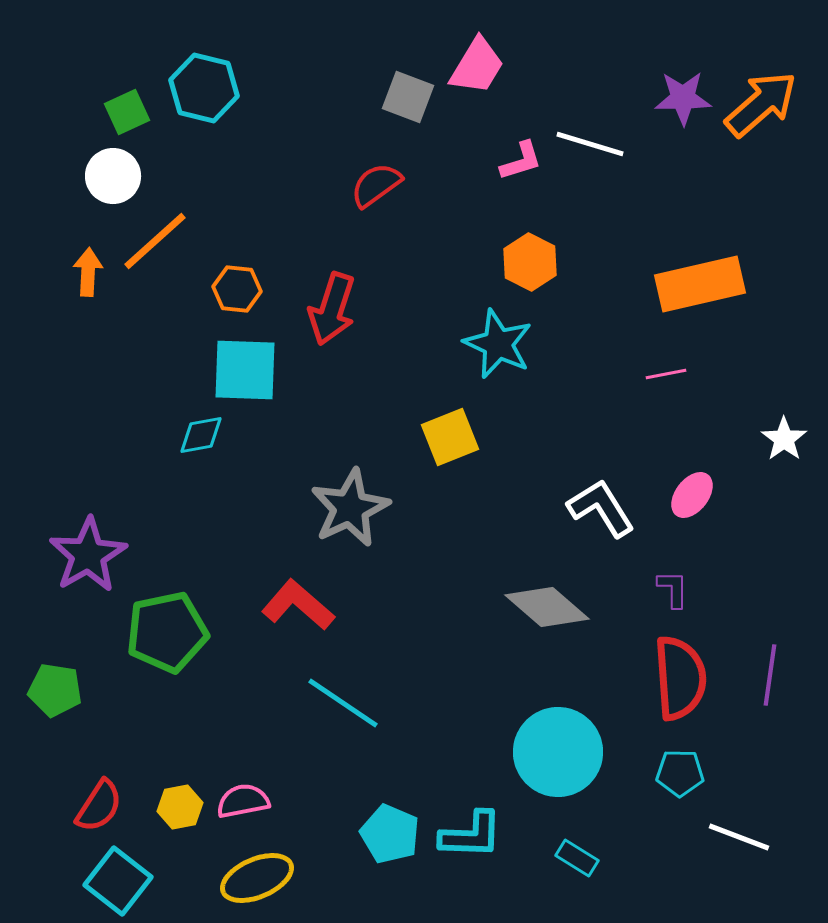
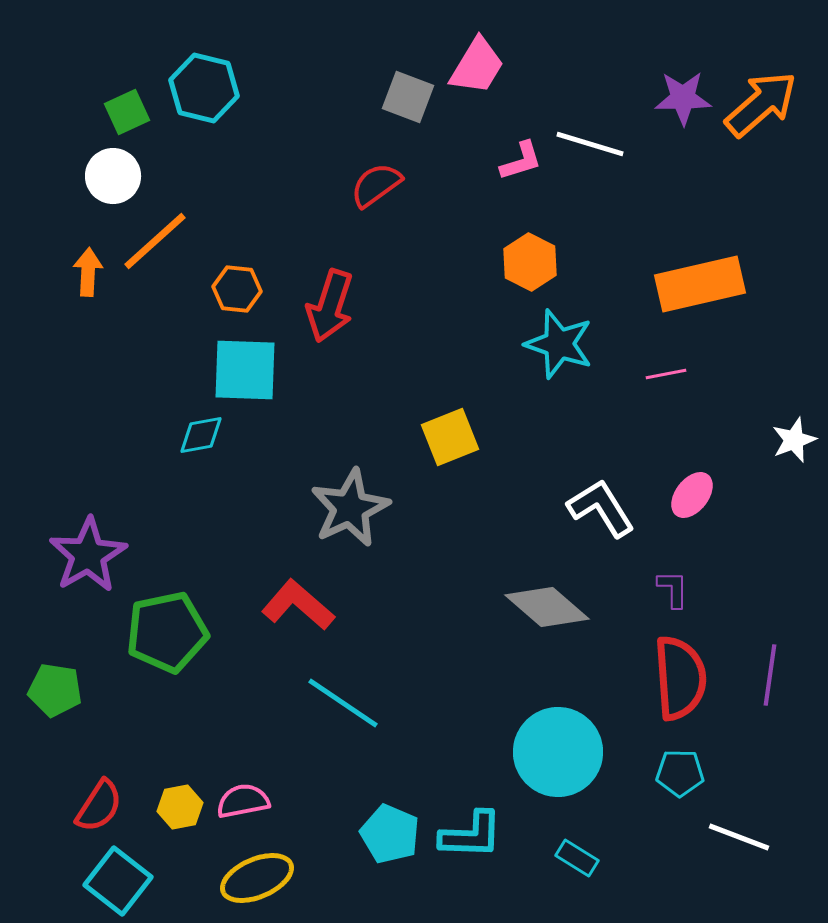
red arrow at (332, 309): moved 2 px left, 3 px up
cyan star at (498, 344): moved 61 px right; rotated 6 degrees counterclockwise
white star at (784, 439): moved 10 px right, 1 px down; rotated 15 degrees clockwise
